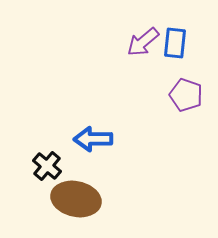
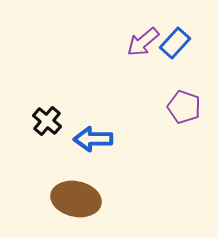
blue rectangle: rotated 36 degrees clockwise
purple pentagon: moved 2 px left, 12 px down
black cross: moved 45 px up
